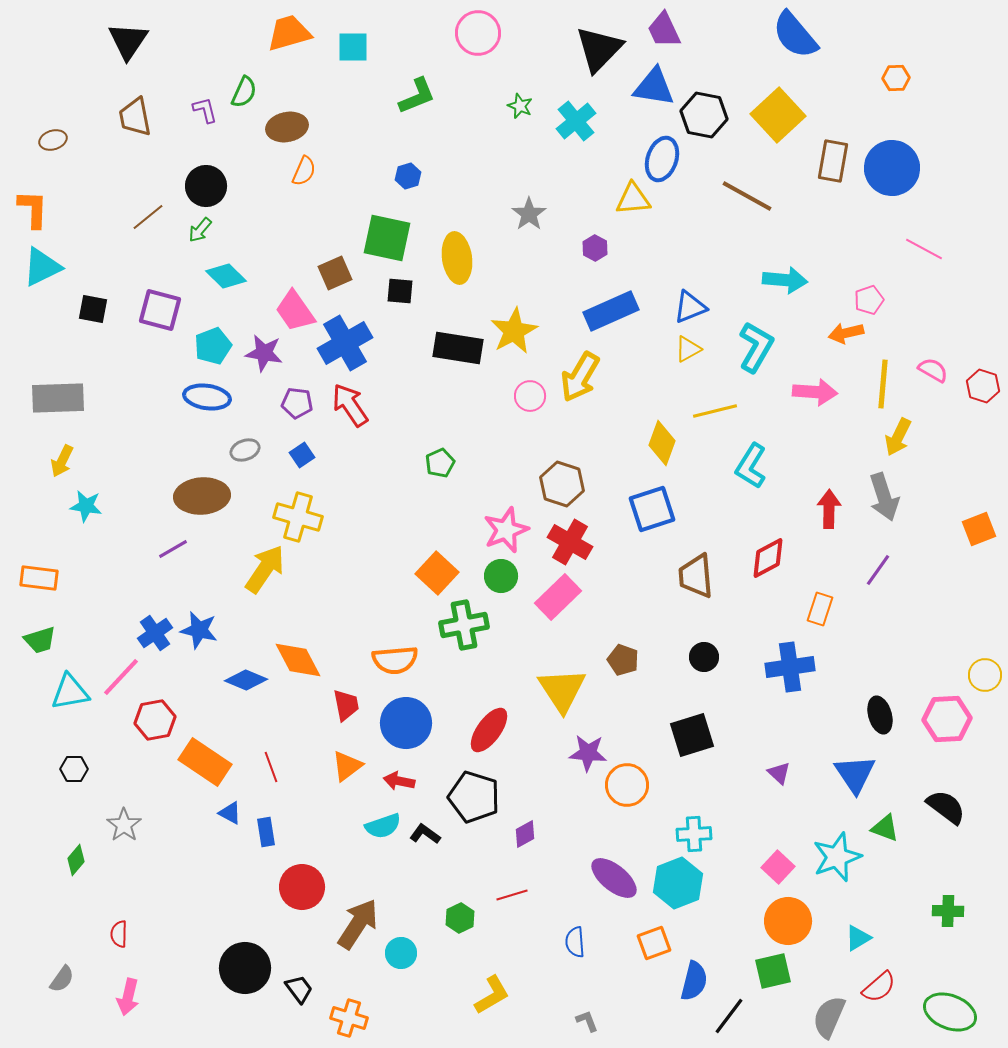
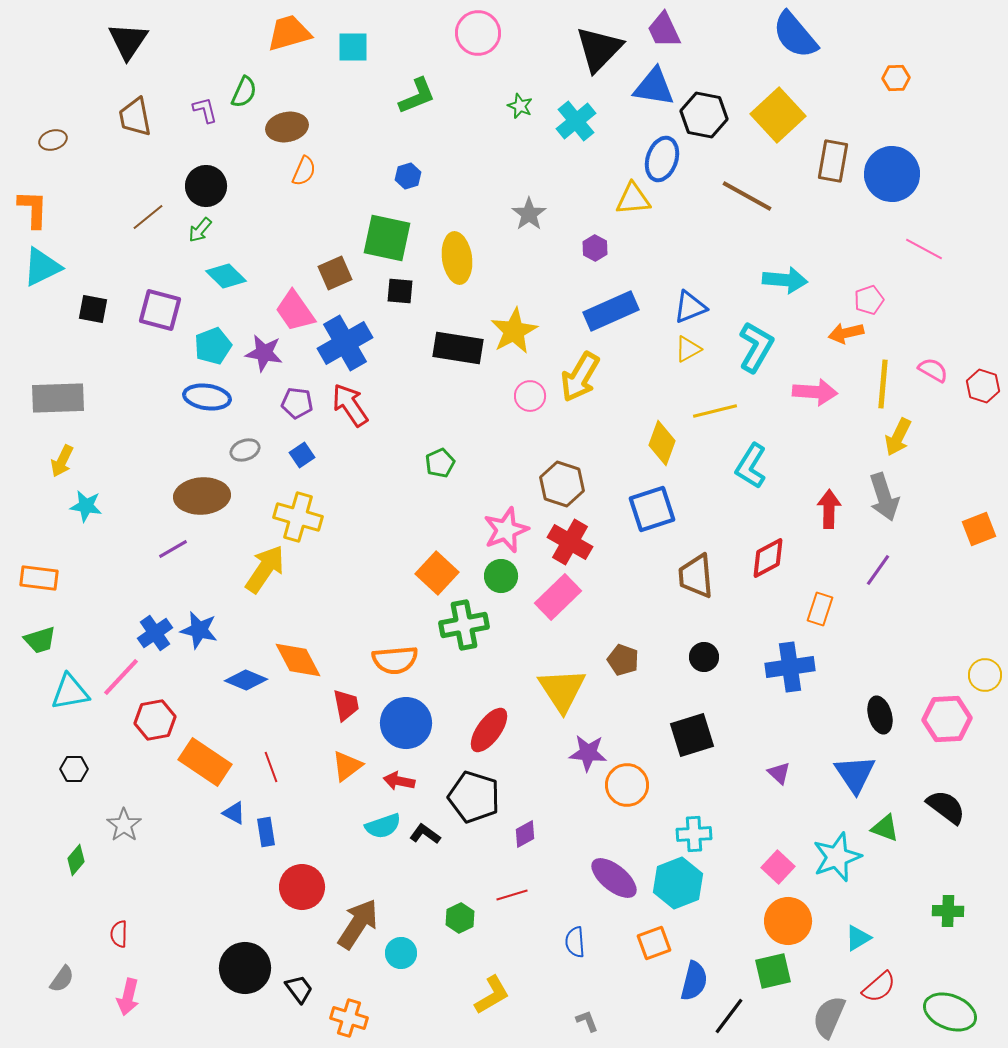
blue circle at (892, 168): moved 6 px down
blue triangle at (230, 813): moved 4 px right
